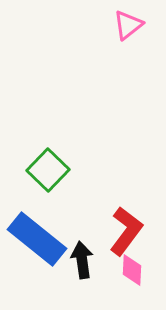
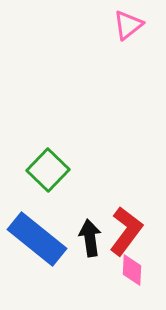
black arrow: moved 8 px right, 22 px up
